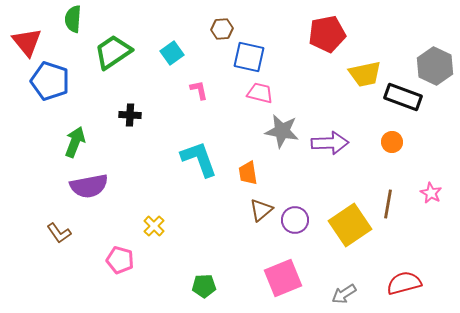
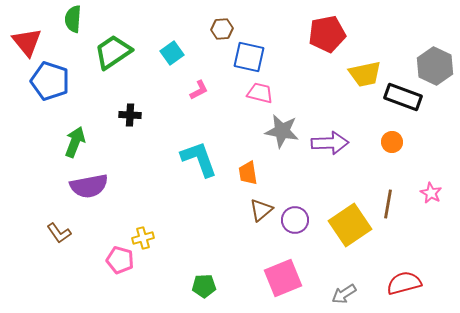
pink L-shape: rotated 75 degrees clockwise
yellow cross: moved 11 px left, 12 px down; rotated 30 degrees clockwise
